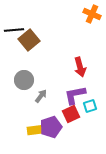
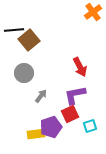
orange cross: moved 1 px right, 2 px up; rotated 30 degrees clockwise
red arrow: rotated 12 degrees counterclockwise
gray circle: moved 7 px up
cyan square: moved 20 px down
red square: moved 1 px left
yellow rectangle: moved 4 px down
